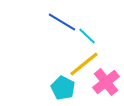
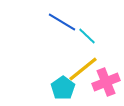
yellow line: moved 1 px left, 5 px down
pink cross: rotated 16 degrees clockwise
cyan pentagon: rotated 10 degrees clockwise
